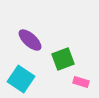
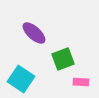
purple ellipse: moved 4 px right, 7 px up
pink rectangle: rotated 14 degrees counterclockwise
